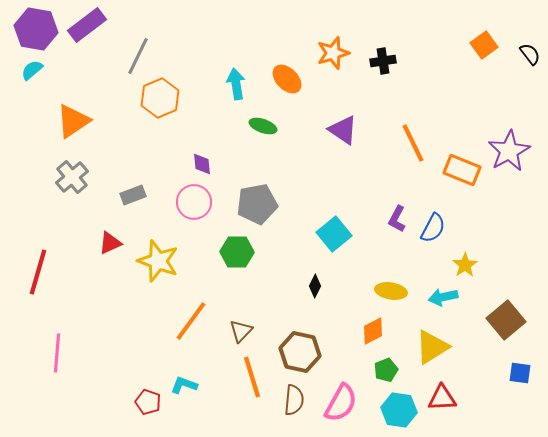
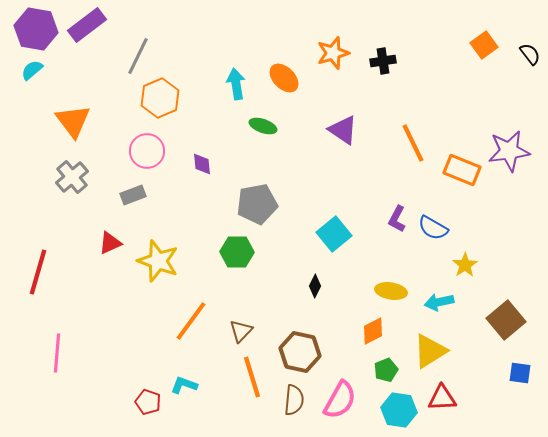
orange ellipse at (287, 79): moved 3 px left, 1 px up
orange triangle at (73, 121): rotated 33 degrees counterclockwise
purple star at (509, 151): rotated 21 degrees clockwise
pink circle at (194, 202): moved 47 px left, 51 px up
blue semicircle at (433, 228): rotated 92 degrees clockwise
cyan arrow at (443, 297): moved 4 px left, 5 px down
yellow triangle at (432, 347): moved 2 px left, 4 px down
pink semicircle at (341, 403): moved 1 px left, 3 px up
